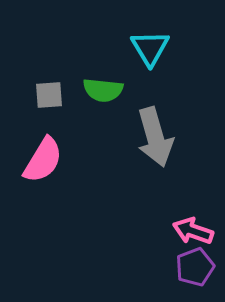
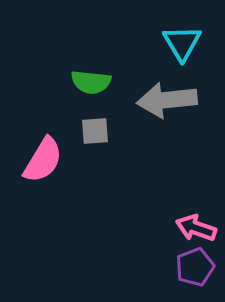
cyan triangle: moved 32 px right, 5 px up
green semicircle: moved 12 px left, 8 px up
gray square: moved 46 px right, 36 px down
gray arrow: moved 12 px right, 37 px up; rotated 100 degrees clockwise
pink arrow: moved 3 px right, 3 px up
